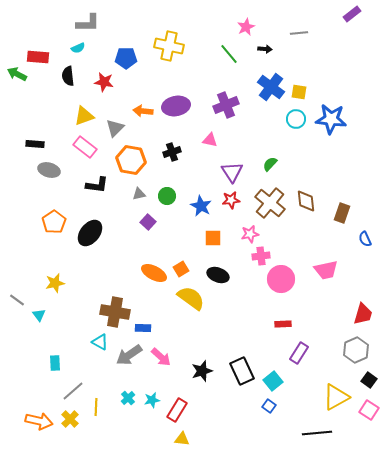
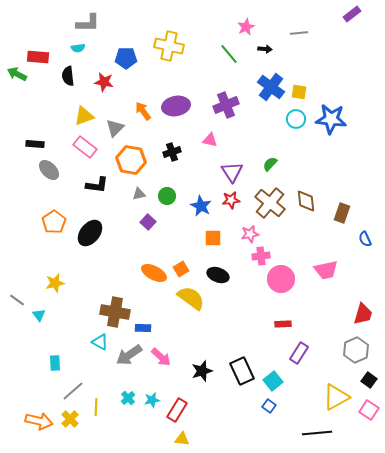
cyan semicircle at (78, 48): rotated 16 degrees clockwise
orange arrow at (143, 111): rotated 48 degrees clockwise
gray ellipse at (49, 170): rotated 30 degrees clockwise
